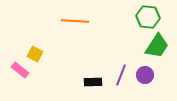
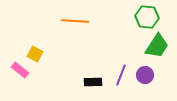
green hexagon: moved 1 px left
